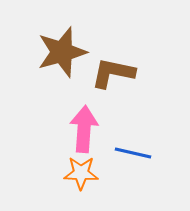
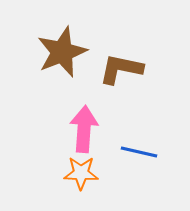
brown star: rotated 6 degrees counterclockwise
brown L-shape: moved 8 px right, 4 px up
blue line: moved 6 px right, 1 px up
